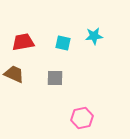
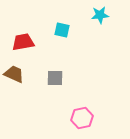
cyan star: moved 6 px right, 21 px up
cyan square: moved 1 px left, 13 px up
